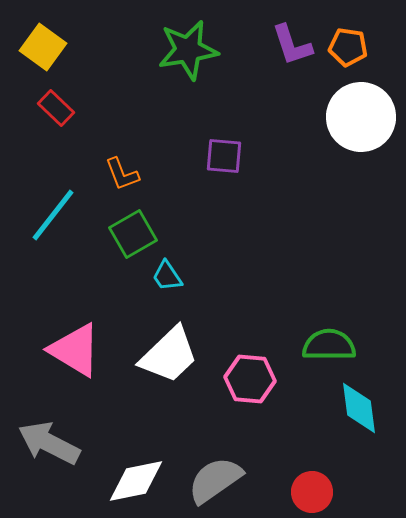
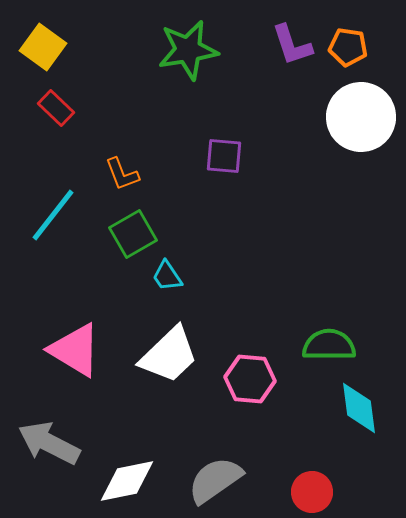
white diamond: moved 9 px left
